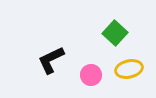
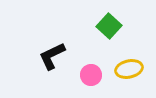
green square: moved 6 px left, 7 px up
black L-shape: moved 1 px right, 4 px up
